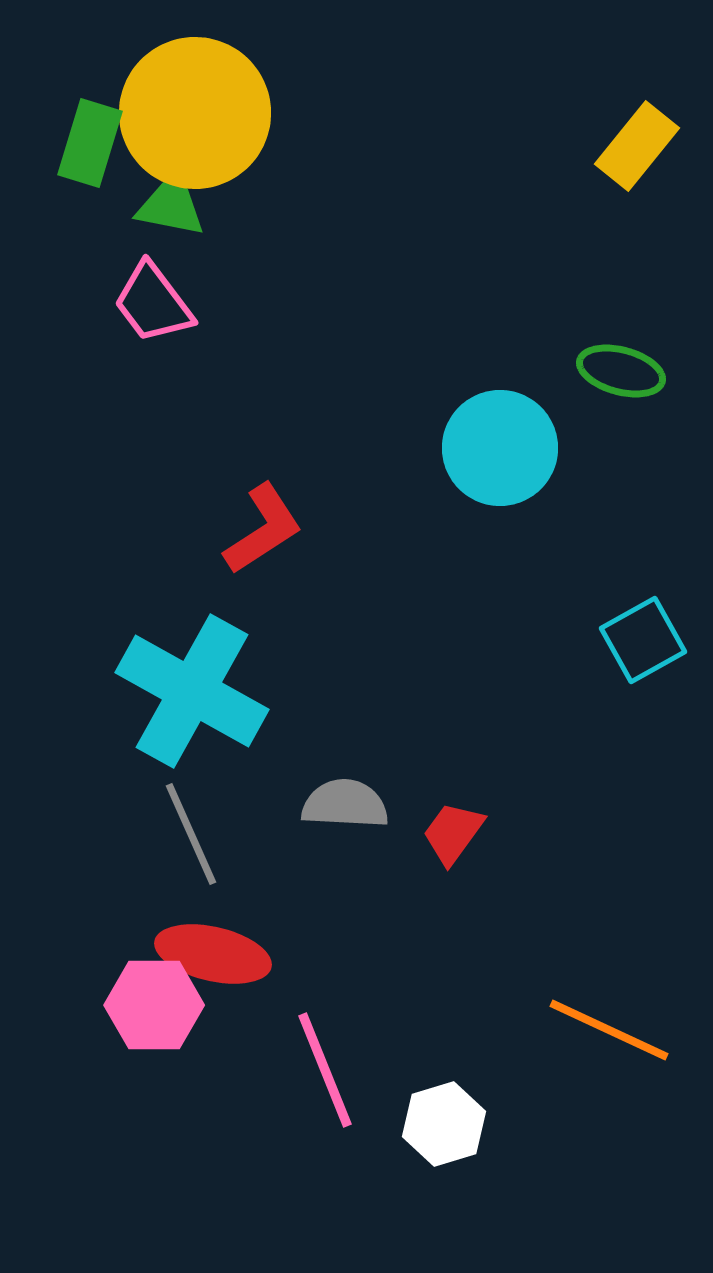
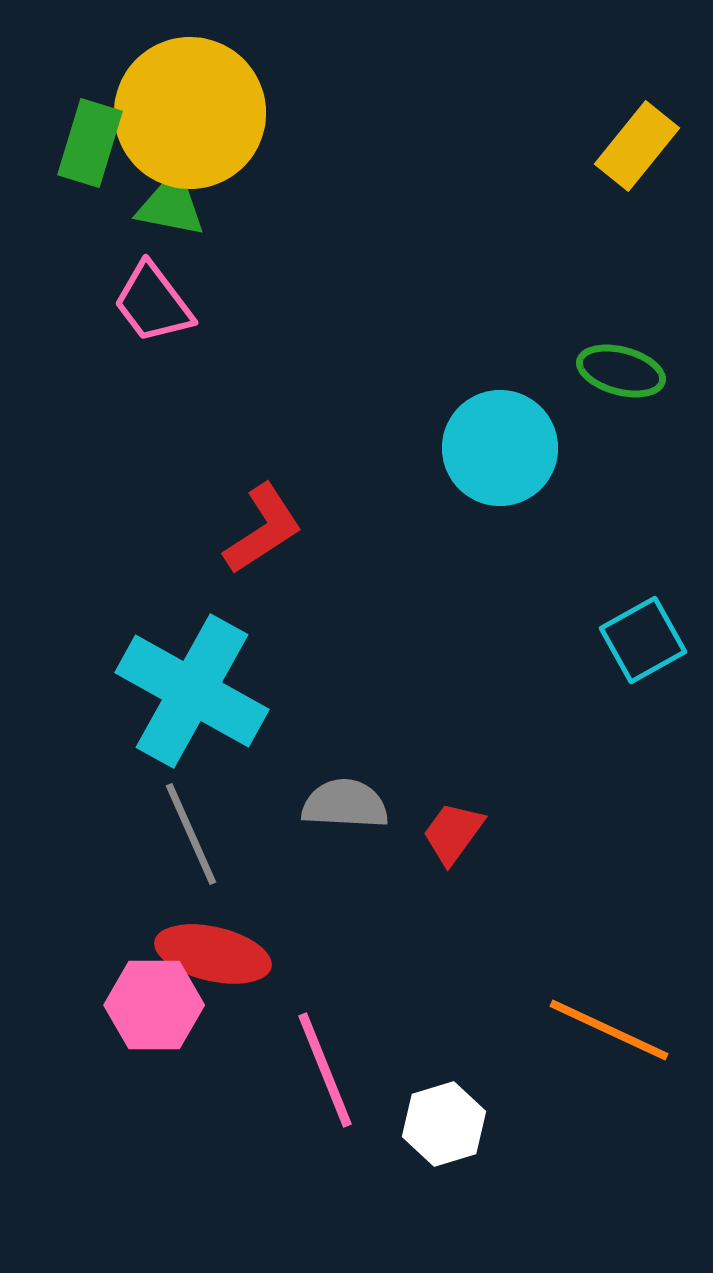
yellow circle: moved 5 px left
